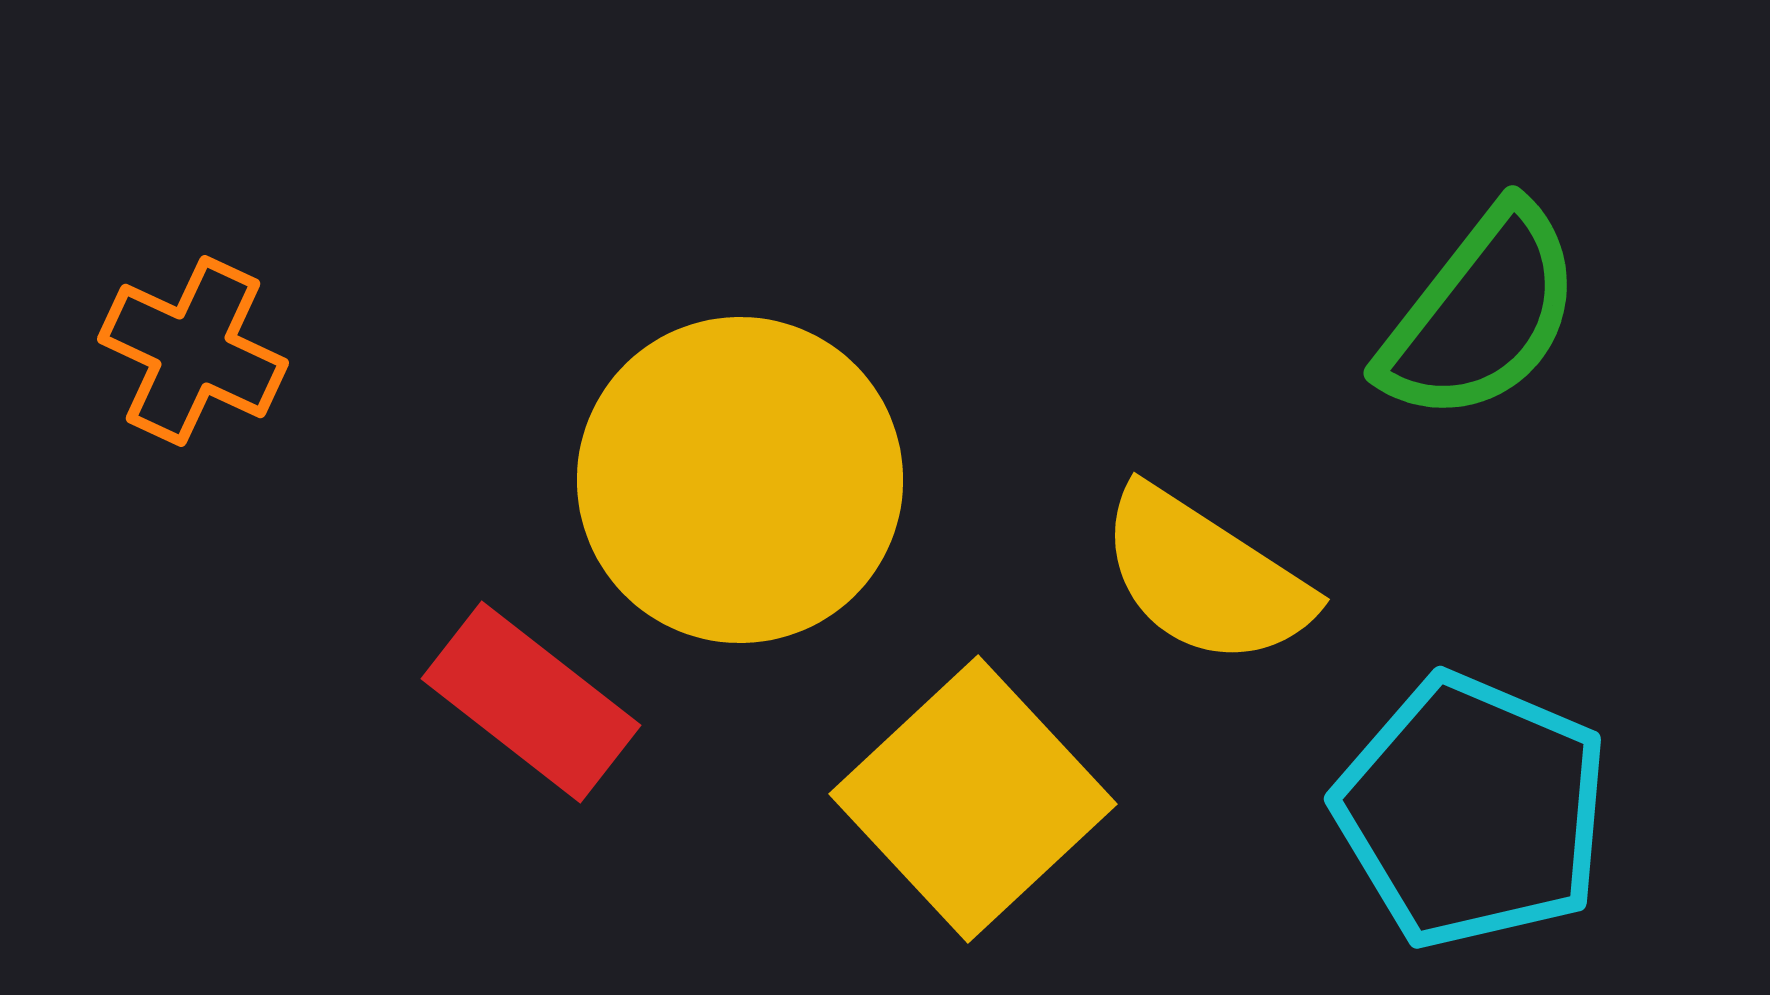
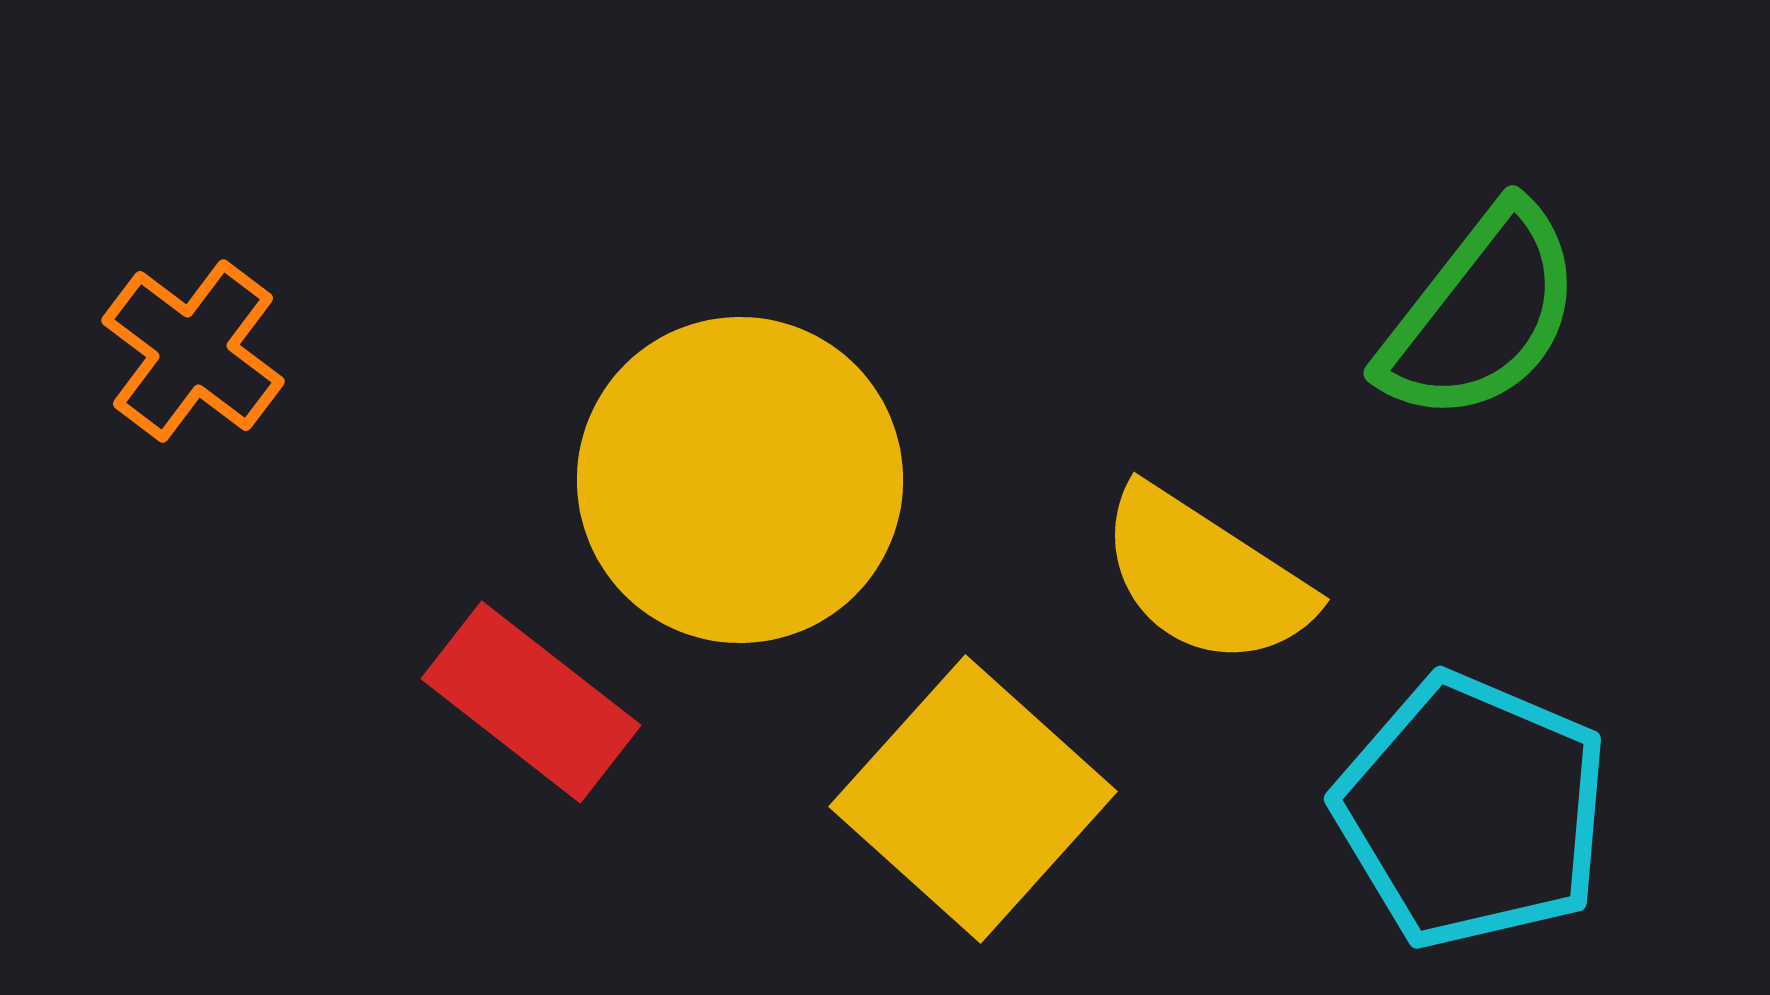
orange cross: rotated 12 degrees clockwise
yellow square: rotated 5 degrees counterclockwise
